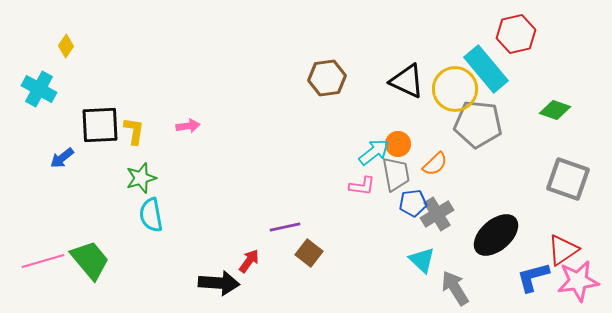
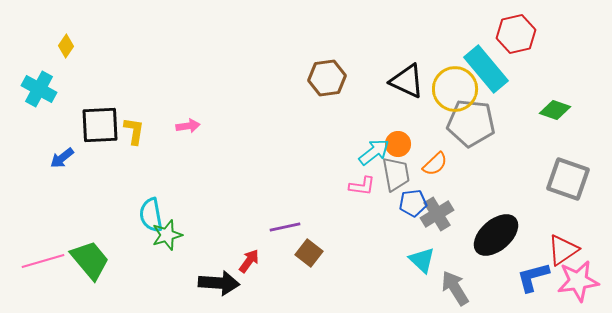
gray pentagon: moved 7 px left, 1 px up
green star: moved 26 px right, 57 px down
